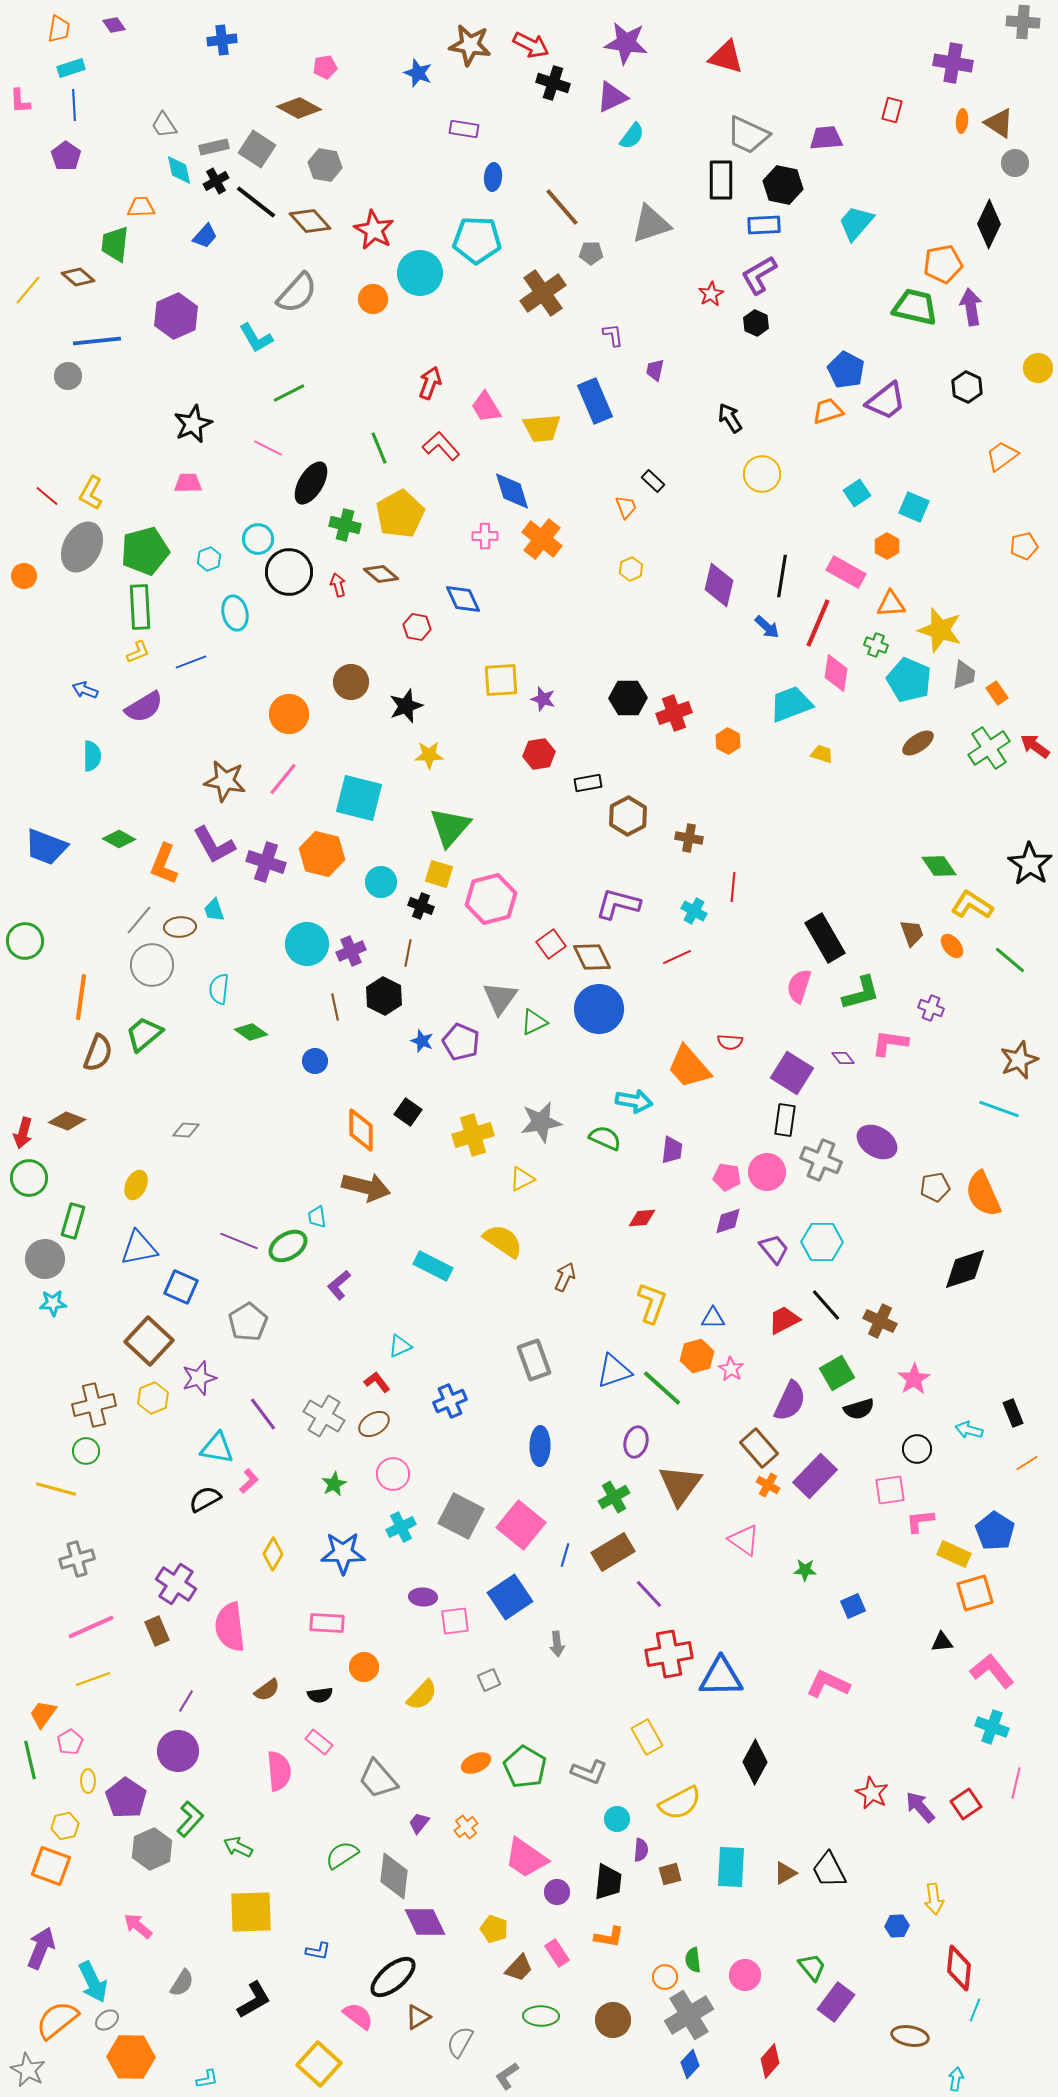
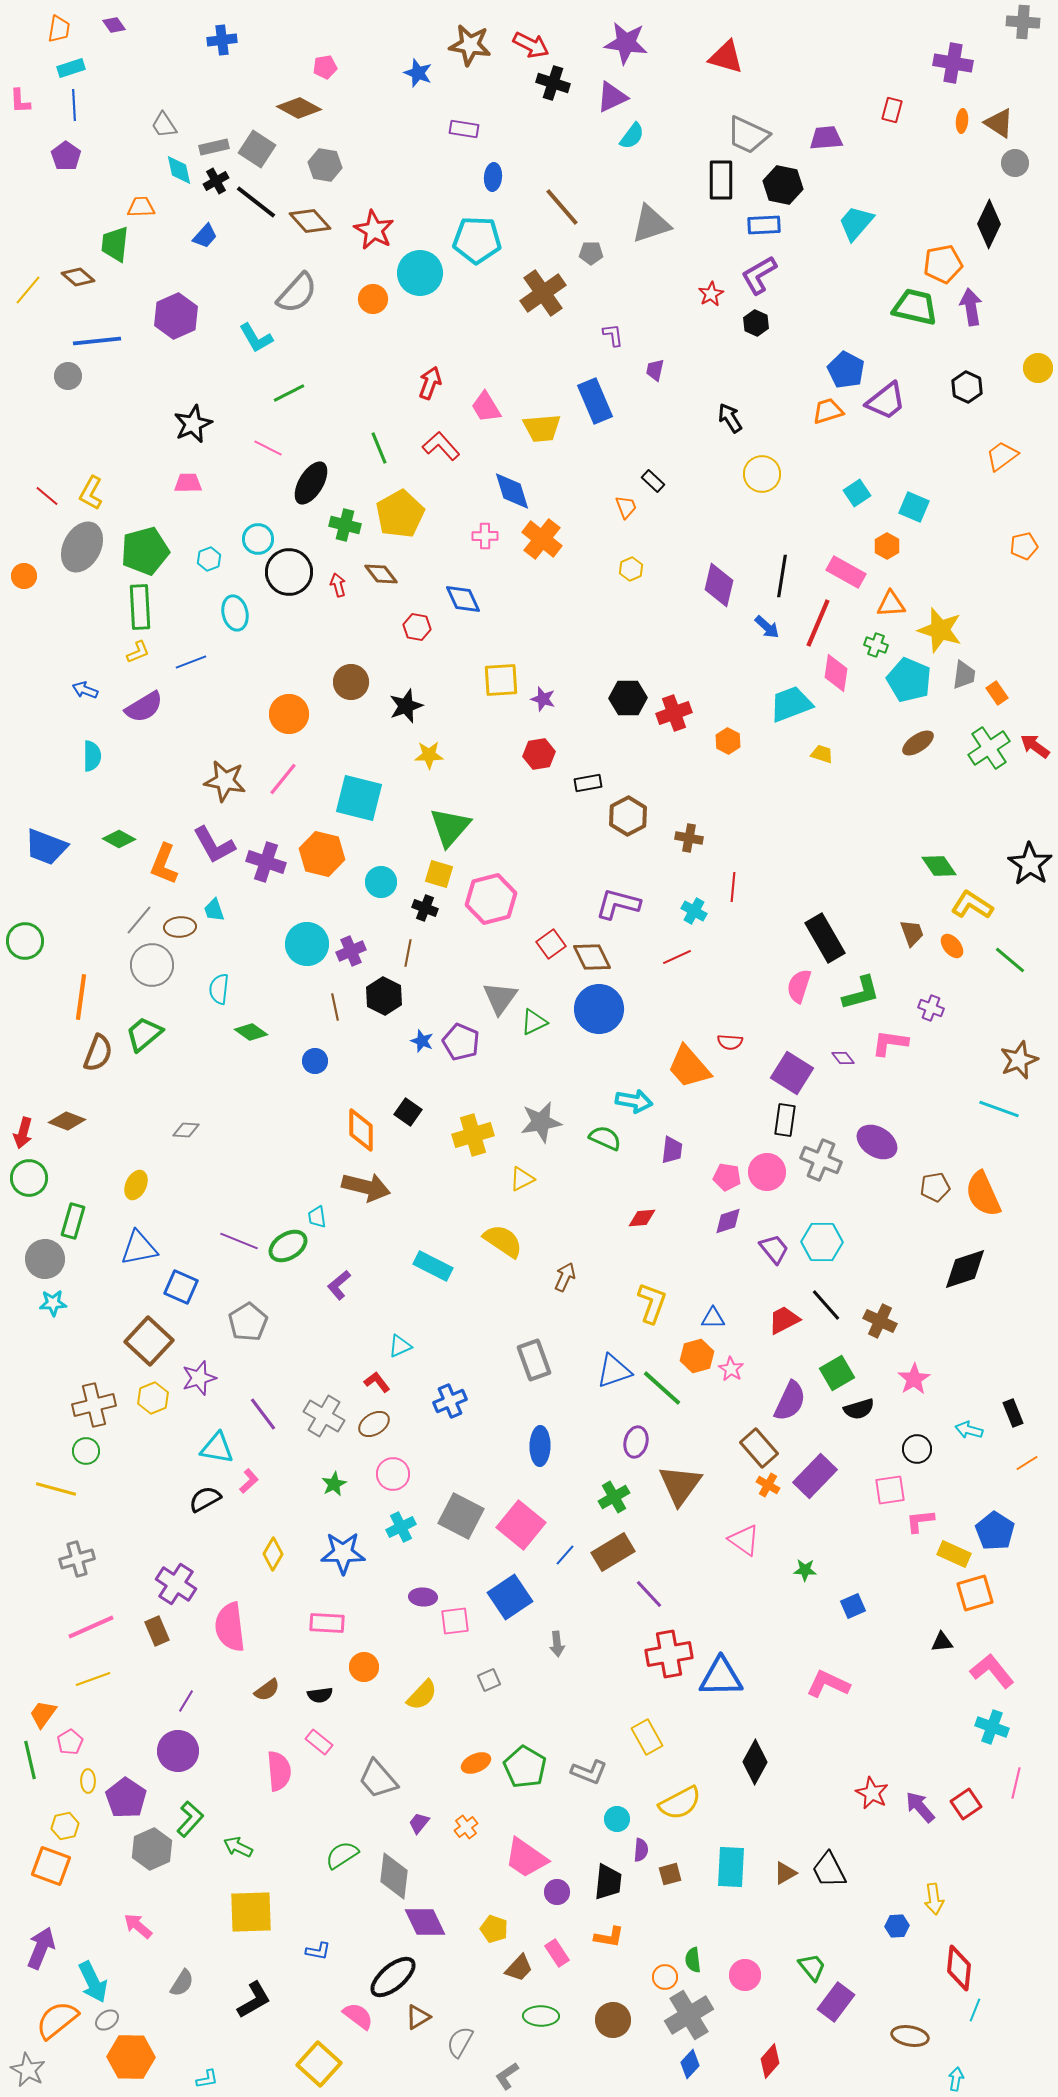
brown diamond at (381, 574): rotated 12 degrees clockwise
black cross at (421, 906): moved 4 px right, 2 px down
blue line at (565, 1555): rotated 25 degrees clockwise
